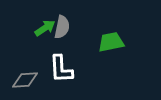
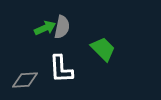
green arrow: rotated 10 degrees clockwise
green trapezoid: moved 8 px left, 7 px down; rotated 56 degrees clockwise
